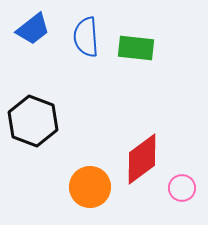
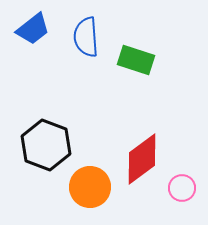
green rectangle: moved 12 px down; rotated 12 degrees clockwise
black hexagon: moved 13 px right, 24 px down
